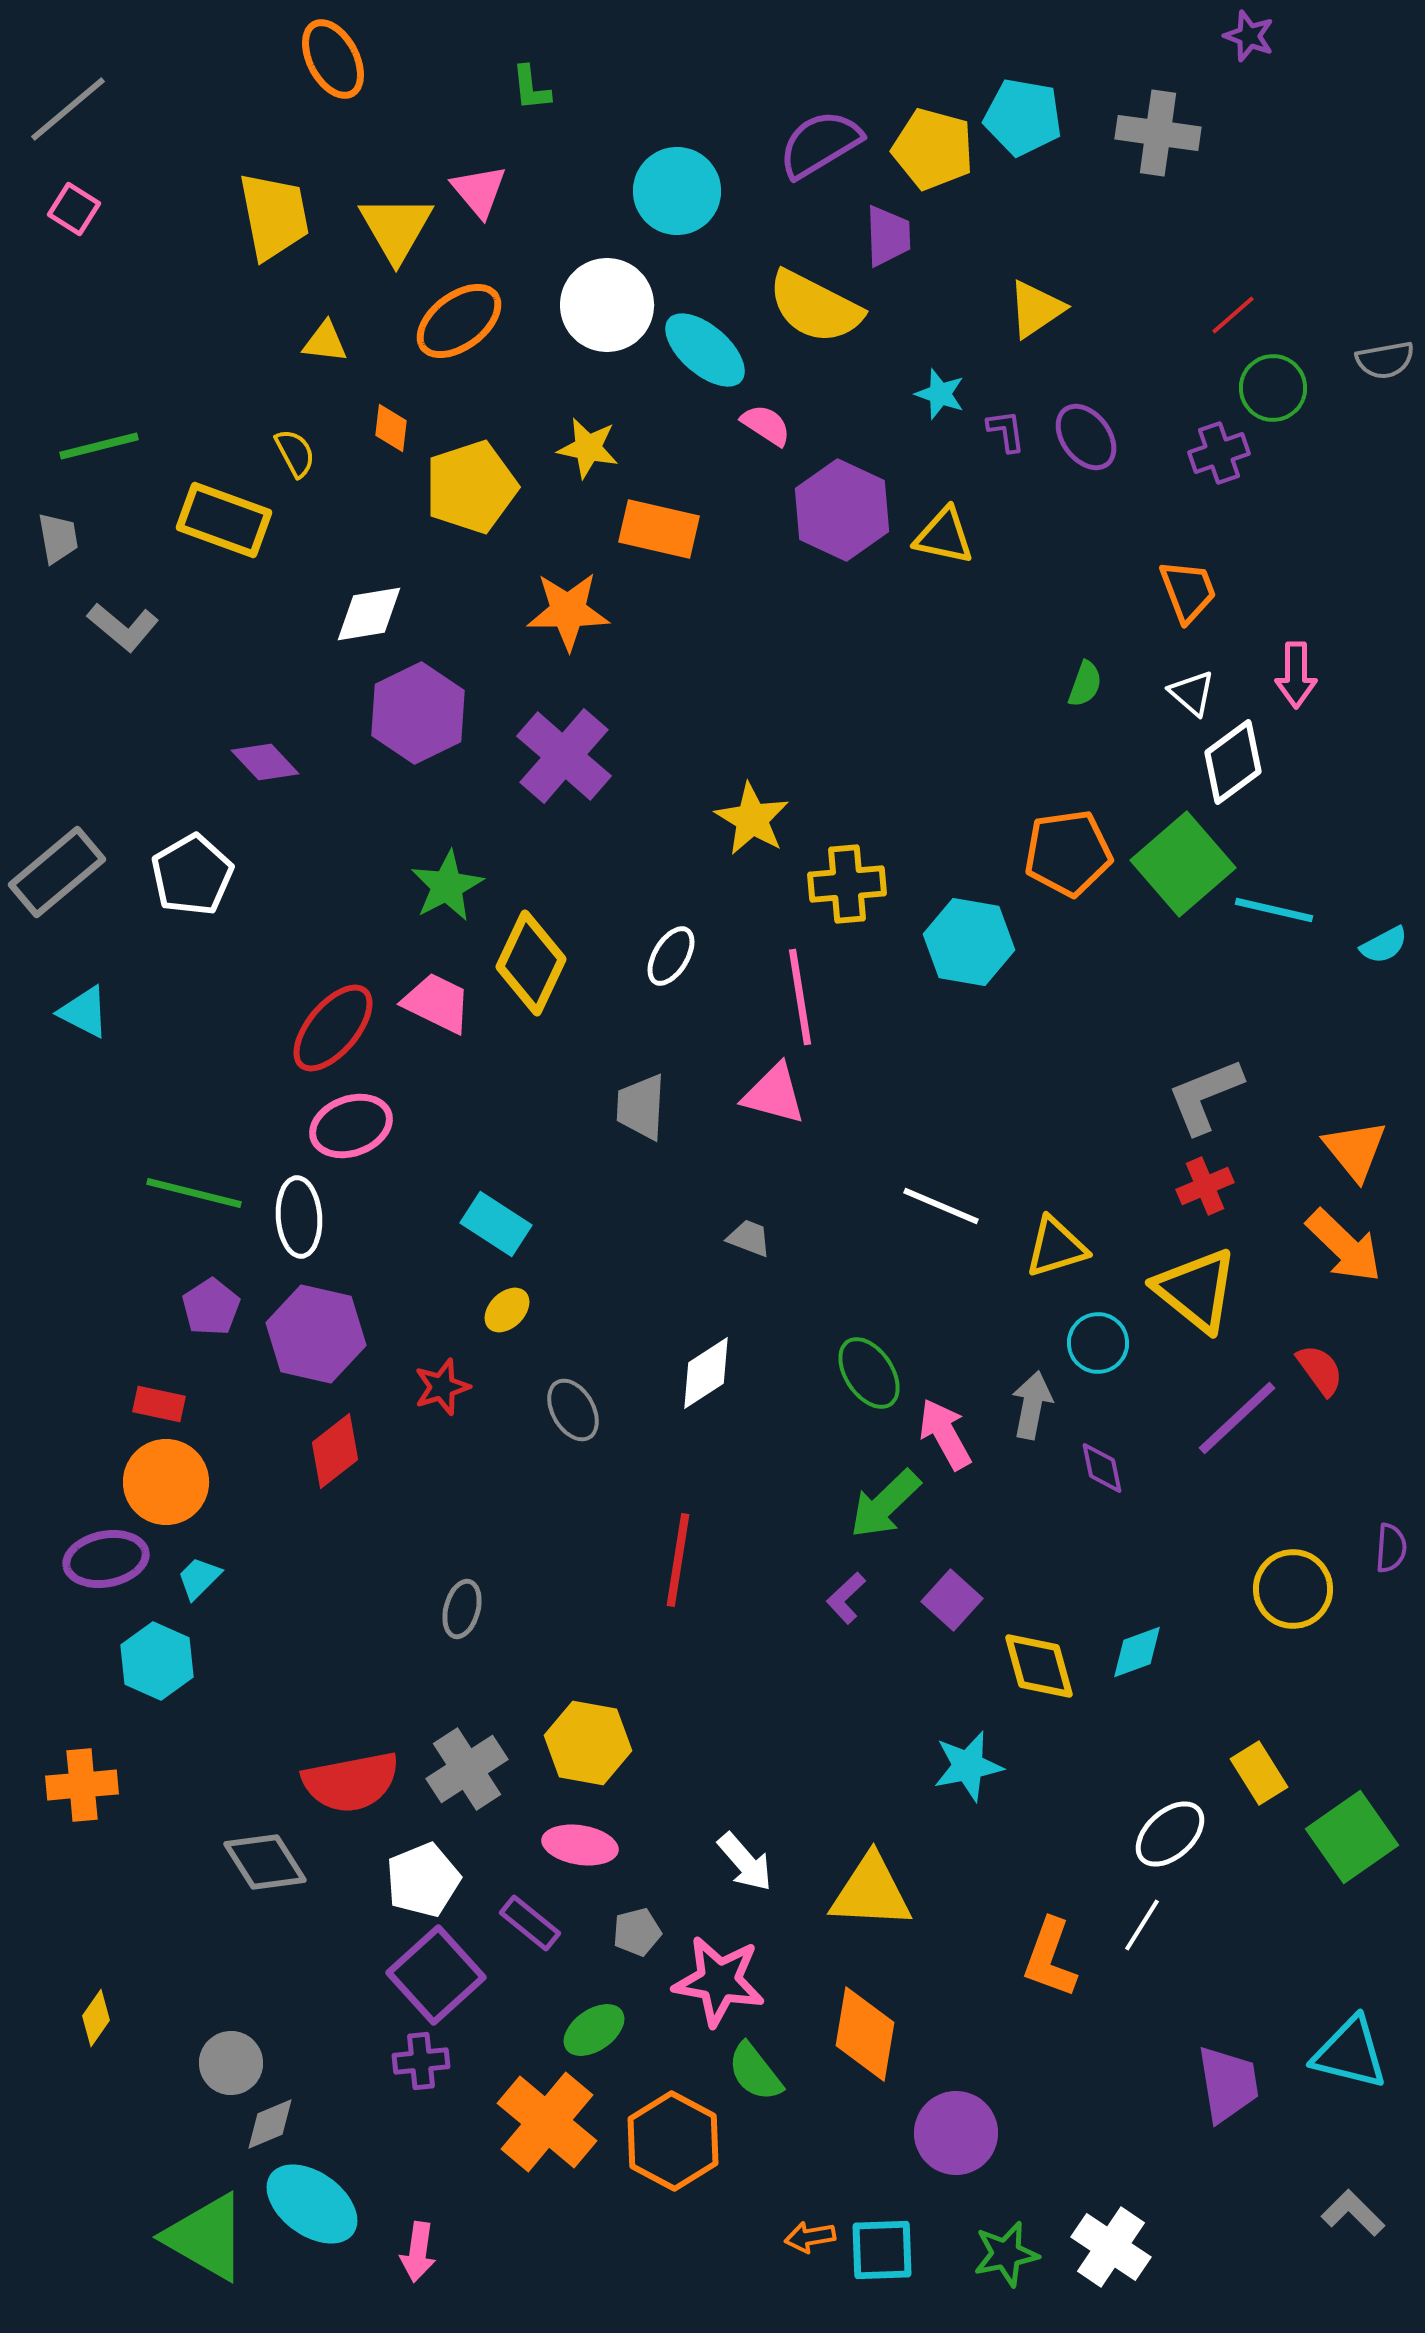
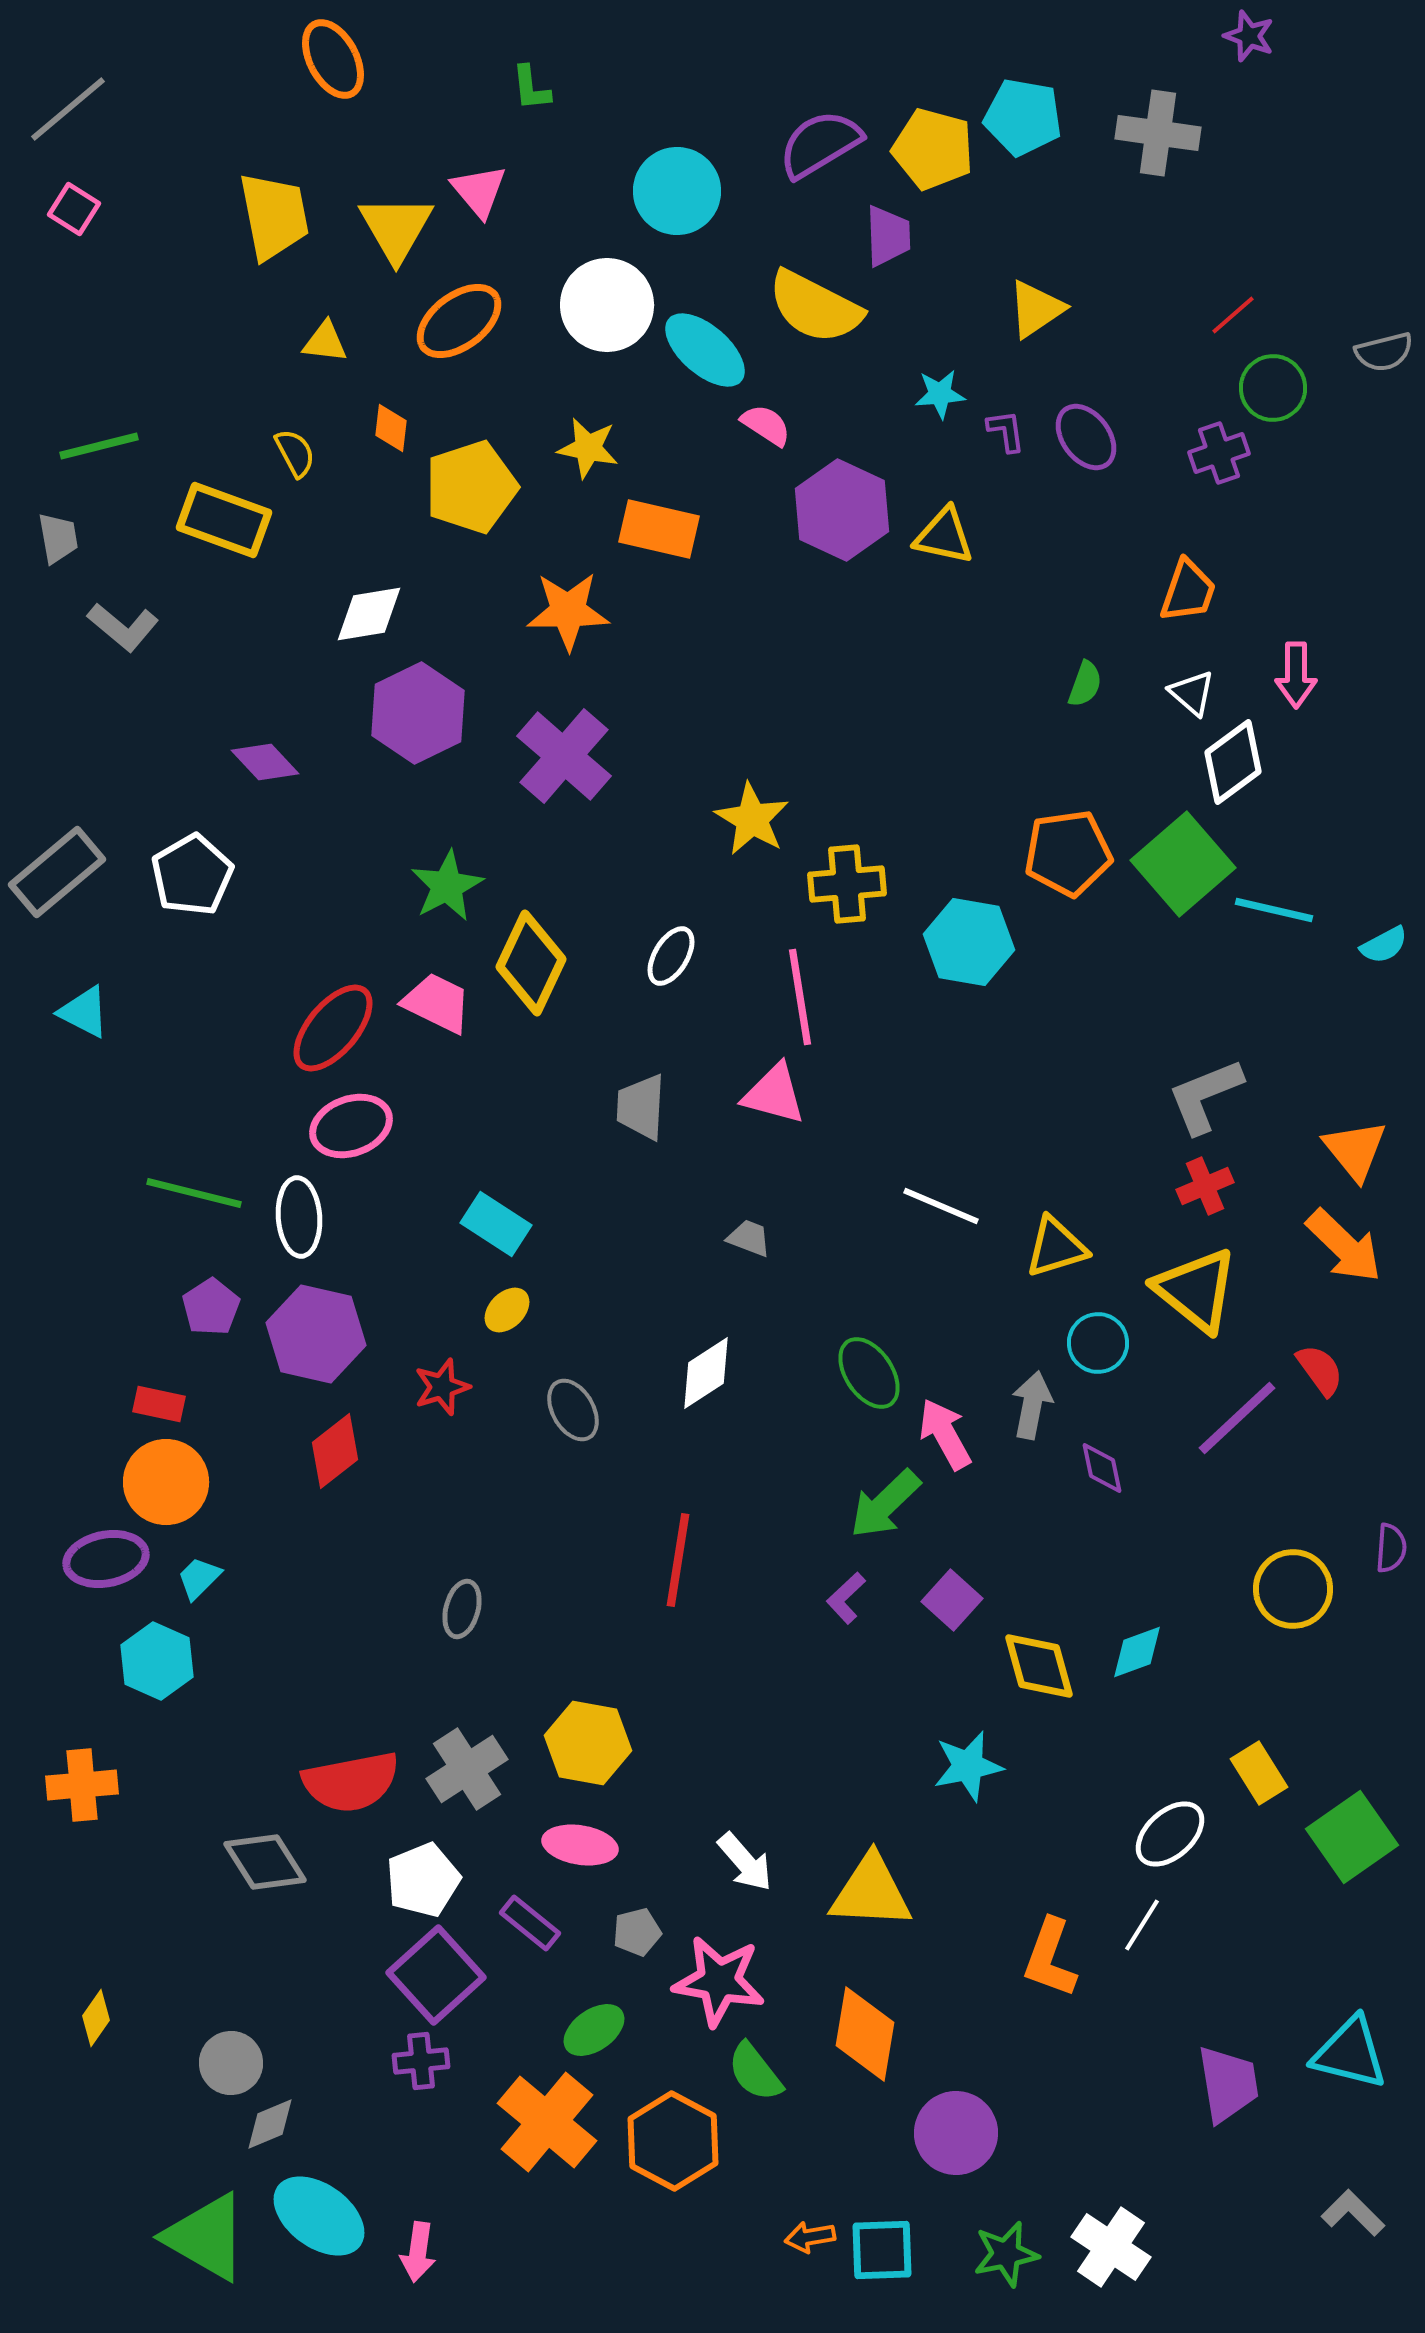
gray semicircle at (1385, 360): moved 1 px left, 8 px up; rotated 4 degrees counterclockwise
cyan star at (940, 394): rotated 24 degrees counterclockwise
orange trapezoid at (1188, 591): rotated 40 degrees clockwise
cyan ellipse at (312, 2204): moved 7 px right, 12 px down
